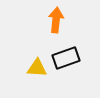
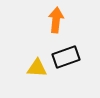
black rectangle: moved 1 px up
